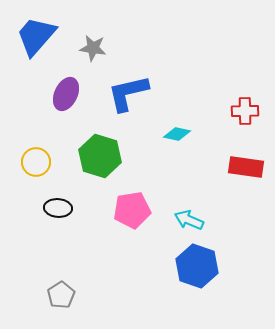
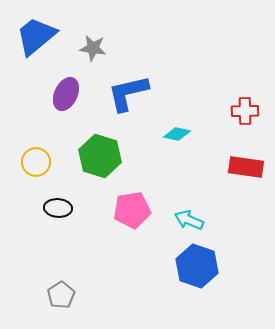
blue trapezoid: rotated 9 degrees clockwise
